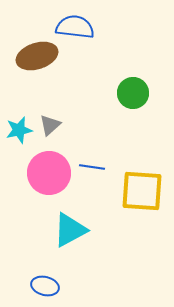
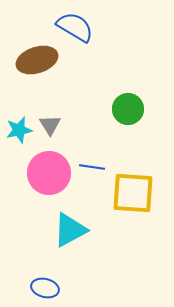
blue semicircle: rotated 24 degrees clockwise
brown ellipse: moved 4 px down
green circle: moved 5 px left, 16 px down
gray triangle: rotated 20 degrees counterclockwise
yellow square: moved 9 px left, 2 px down
blue ellipse: moved 2 px down
